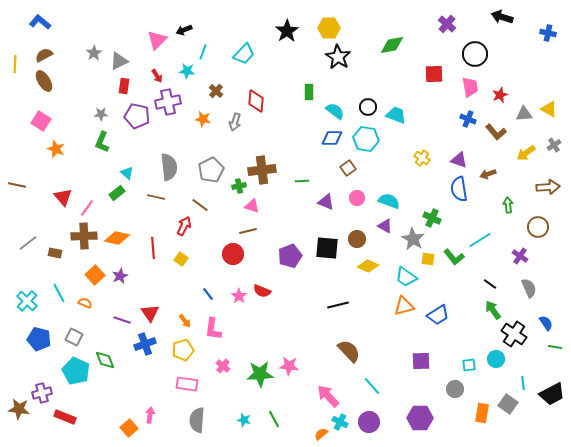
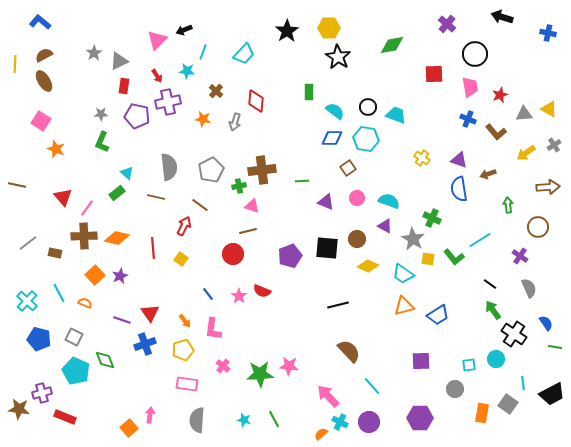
cyan trapezoid at (406, 277): moved 3 px left, 3 px up
